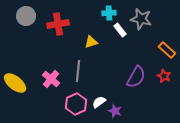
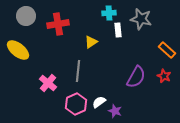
white rectangle: moved 2 px left; rotated 32 degrees clockwise
yellow triangle: rotated 16 degrees counterclockwise
pink cross: moved 3 px left, 4 px down
yellow ellipse: moved 3 px right, 33 px up
